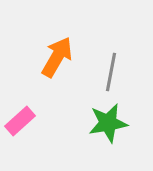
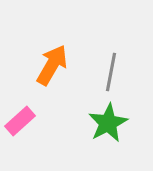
orange arrow: moved 5 px left, 8 px down
green star: rotated 18 degrees counterclockwise
